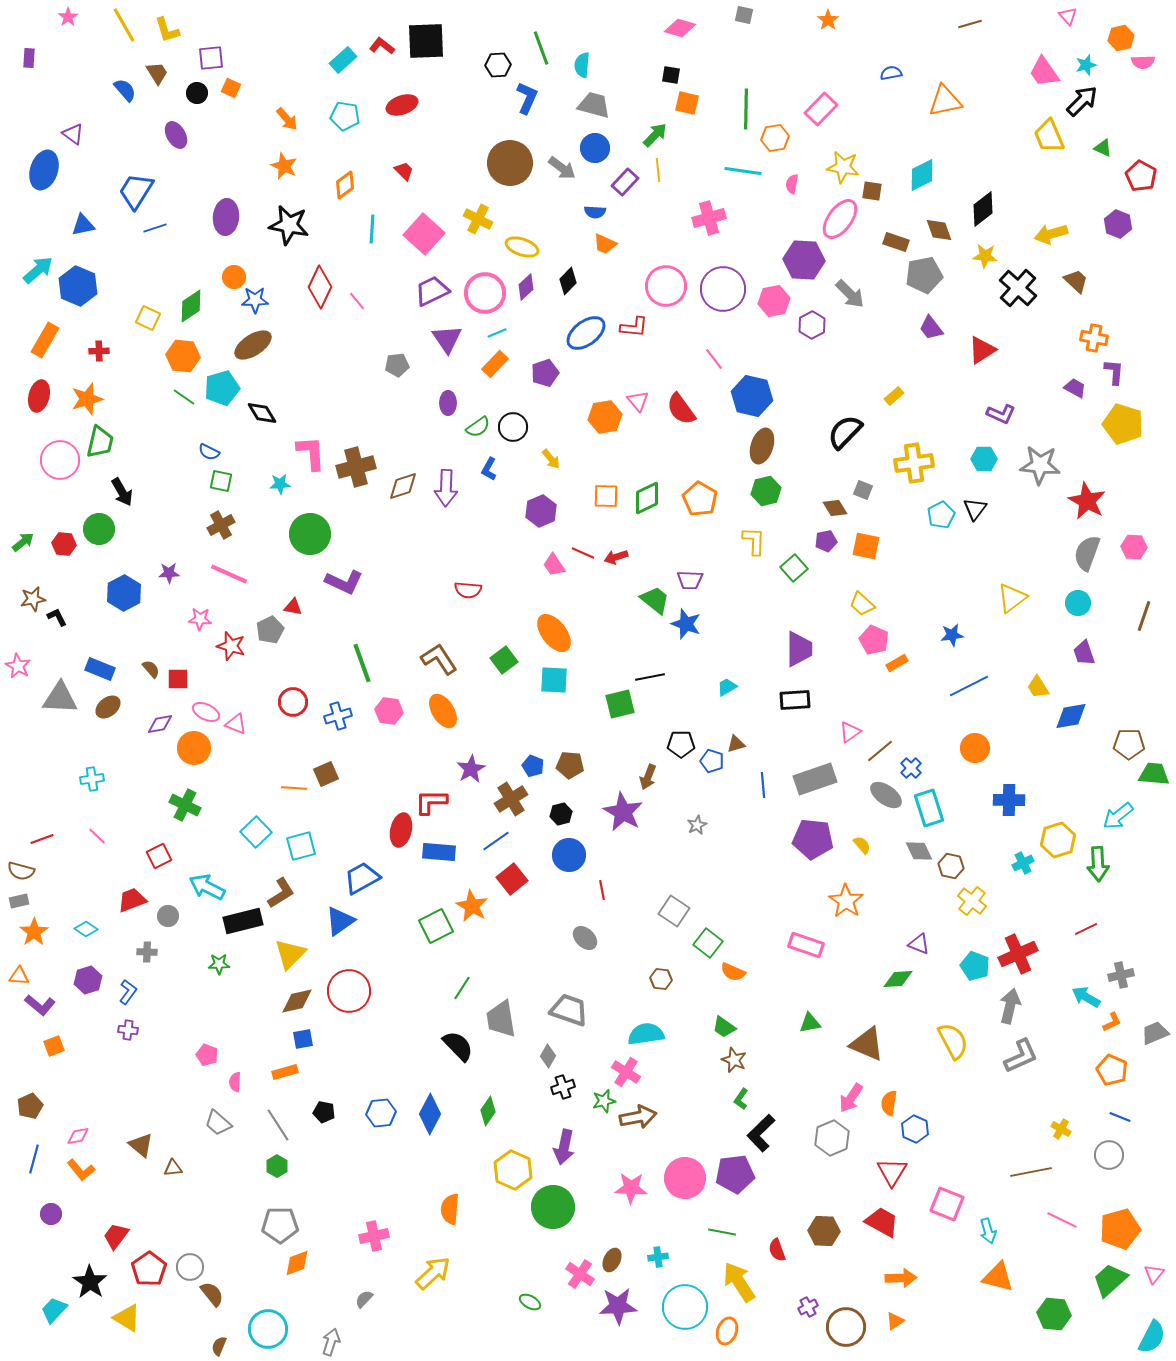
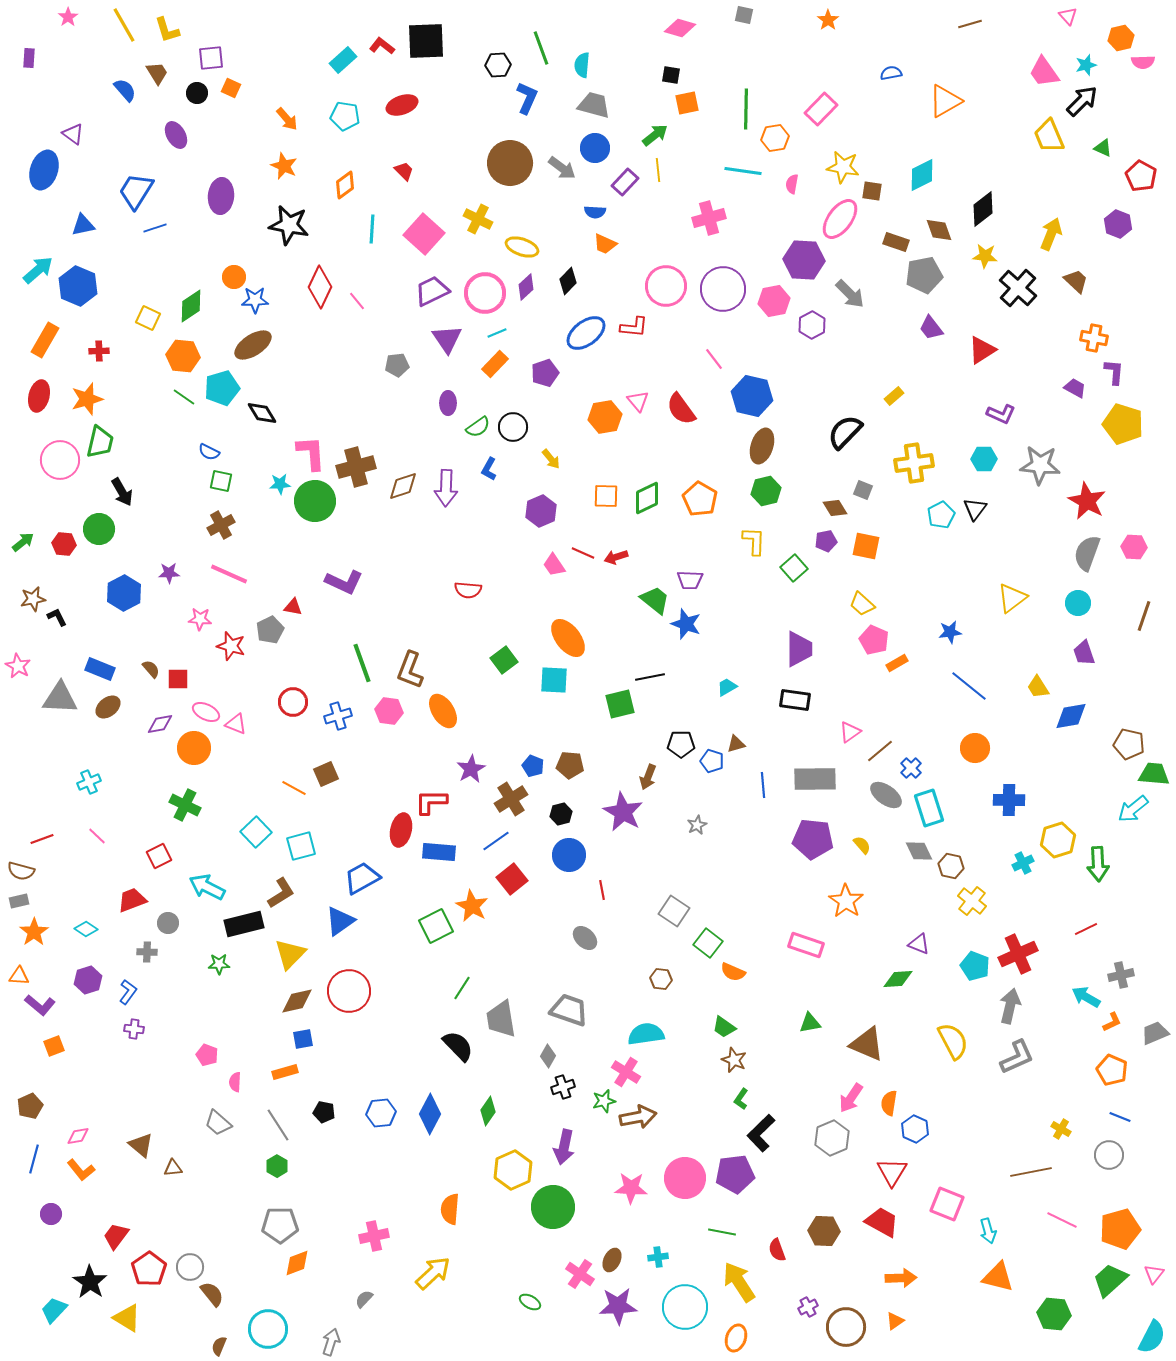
orange triangle at (945, 101): rotated 18 degrees counterclockwise
orange square at (687, 103): rotated 25 degrees counterclockwise
green arrow at (655, 135): rotated 8 degrees clockwise
purple ellipse at (226, 217): moved 5 px left, 21 px up
yellow arrow at (1051, 234): rotated 128 degrees clockwise
green circle at (310, 534): moved 5 px right, 33 px up
orange ellipse at (554, 633): moved 14 px right, 5 px down
blue star at (952, 635): moved 2 px left, 3 px up
brown L-shape at (439, 659): moved 29 px left, 11 px down; rotated 126 degrees counterclockwise
blue line at (969, 686): rotated 66 degrees clockwise
black rectangle at (795, 700): rotated 12 degrees clockwise
brown pentagon at (1129, 744): rotated 12 degrees clockwise
cyan cross at (92, 779): moved 3 px left, 3 px down; rotated 15 degrees counterclockwise
gray rectangle at (815, 779): rotated 18 degrees clockwise
orange line at (294, 788): rotated 25 degrees clockwise
cyan arrow at (1118, 816): moved 15 px right, 7 px up
gray circle at (168, 916): moved 7 px down
black rectangle at (243, 921): moved 1 px right, 3 px down
purple cross at (128, 1030): moved 6 px right, 1 px up
gray L-shape at (1021, 1056): moved 4 px left, 1 px down
yellow hexagon at (513, 1170): rotated 12 degrees clockwise
orange ellipse at (727, 1331): moved 9 px right, 7 px down
